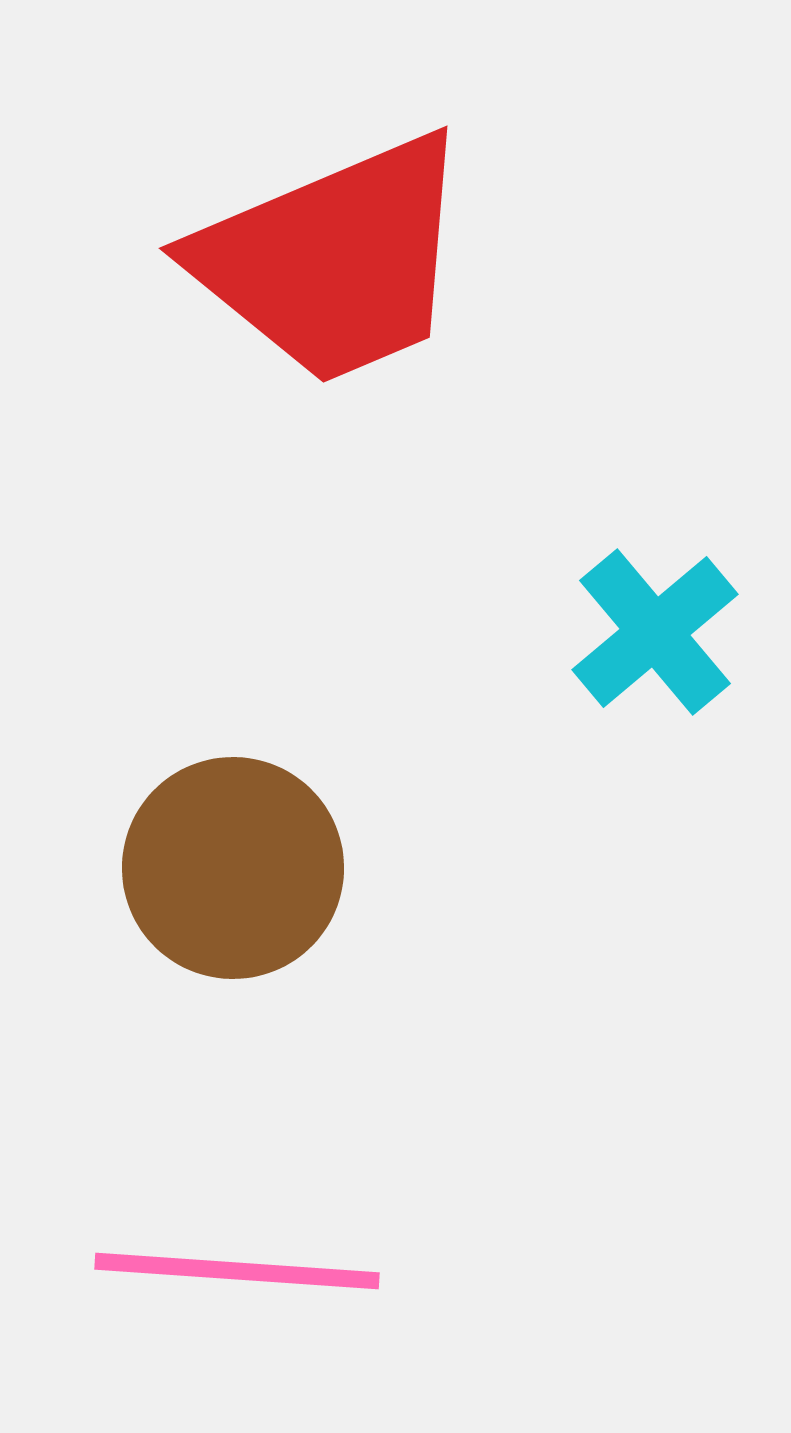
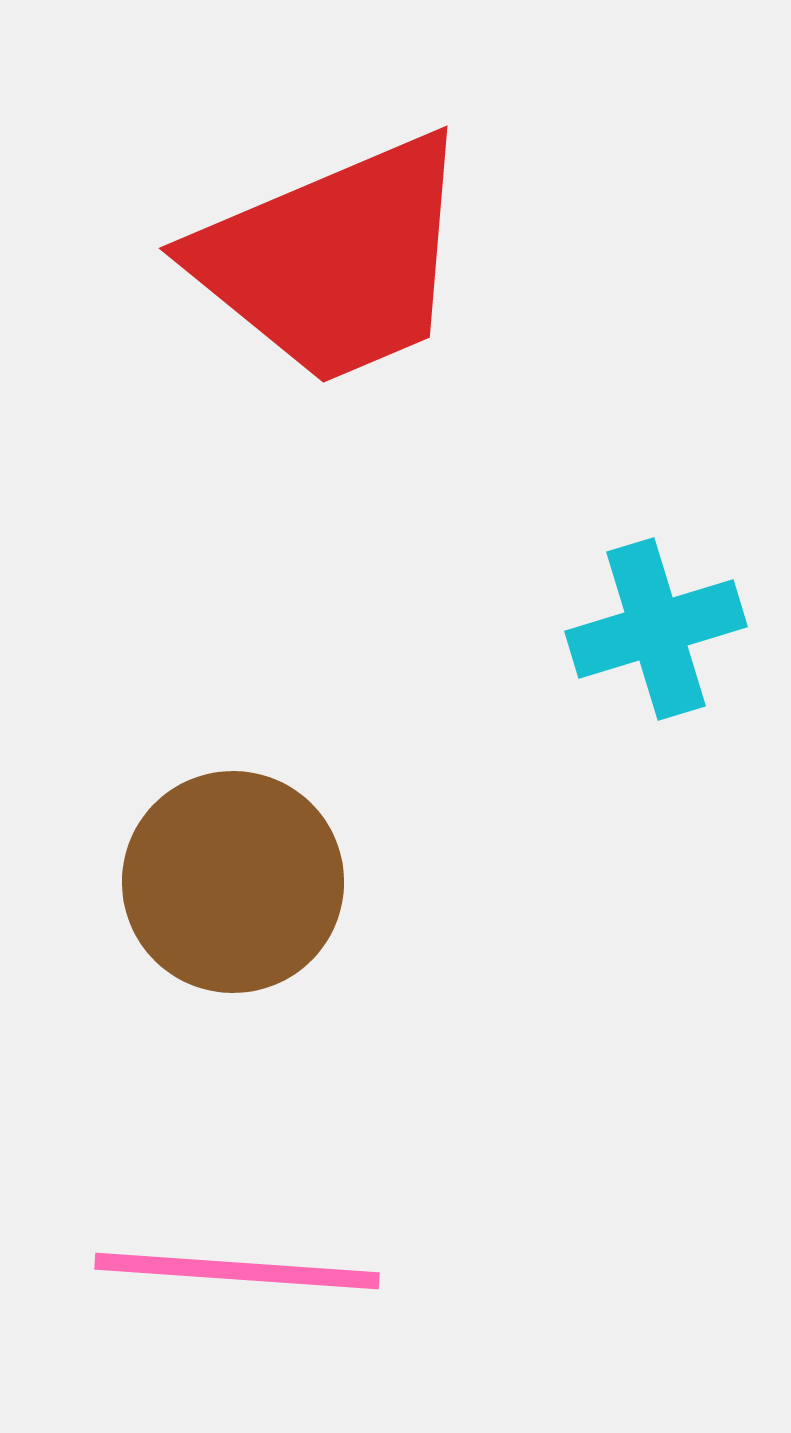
cyan cross: moved 1 px right, 3 px up; rotated 23 degrees clockwise
brown circle: moved 14 px down
